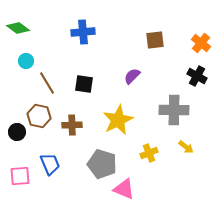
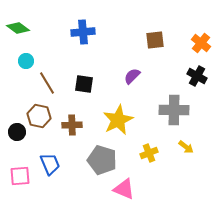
gray pentagon: moved 4 px up
